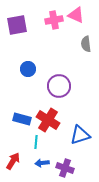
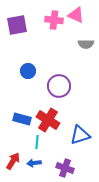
pink cross: rotated 18 degrees clockwise
gray semicircle: rotated 84 degrees counterclockwise
blue circle: moved 2 px down
cyan line: moved 1 px right
blue arrow: moved 8 px left
